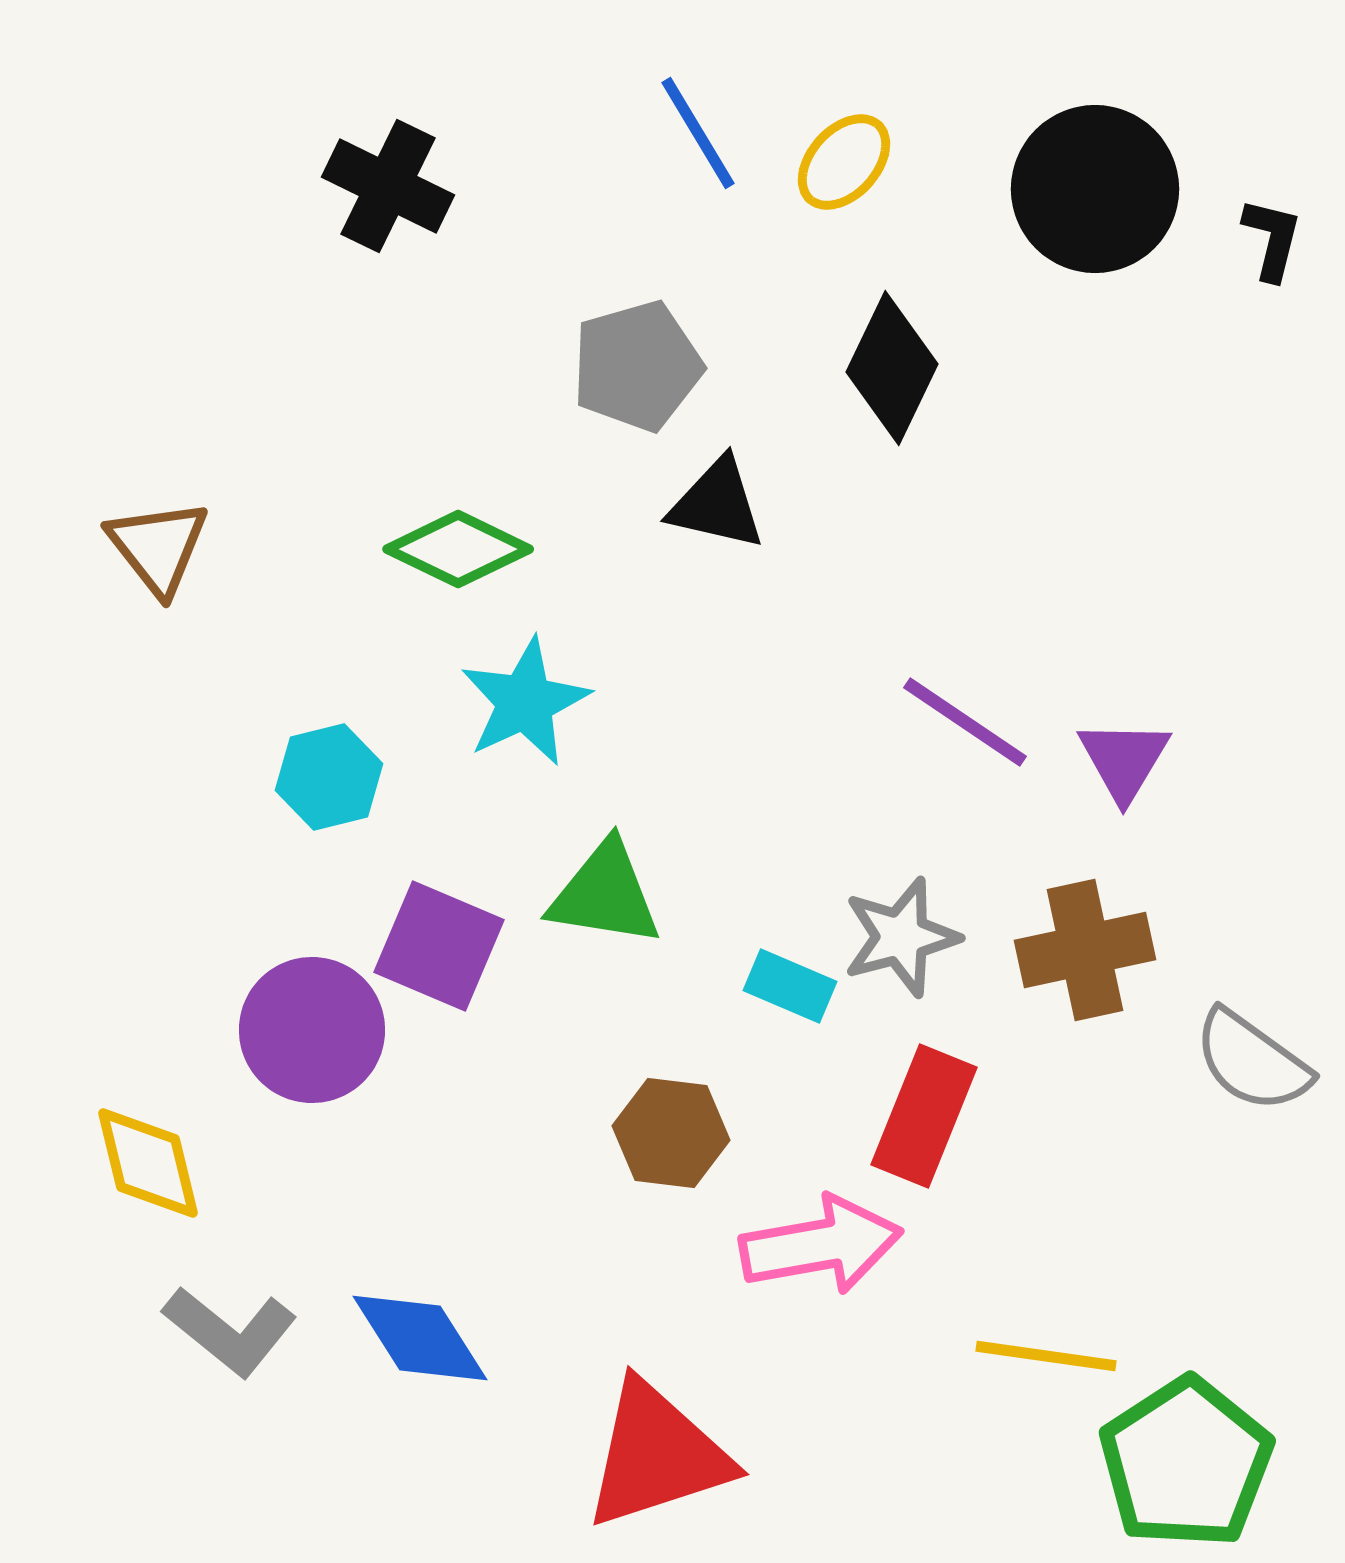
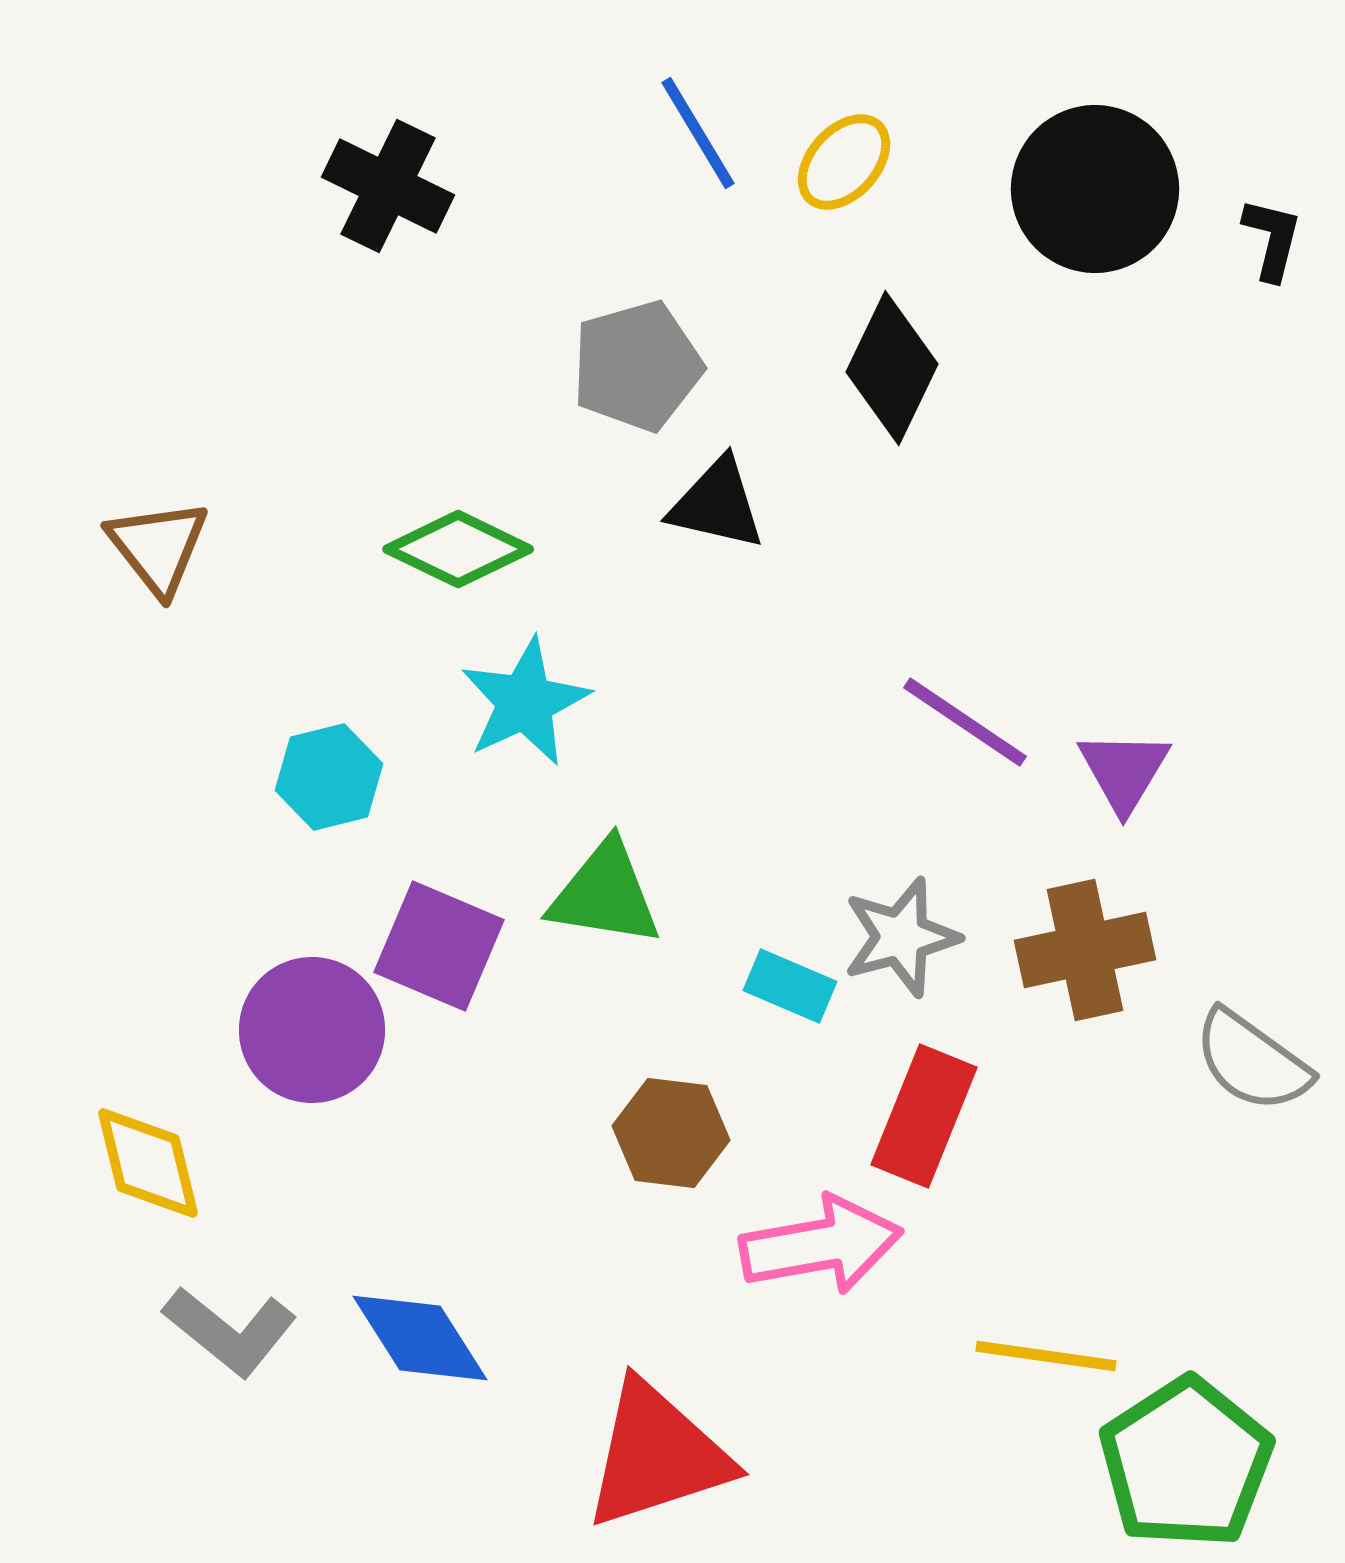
purple triangle: moved 11 px down
